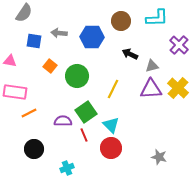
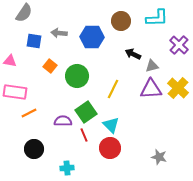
black arrow: moved 3 px right
red circle: moved 1 px left
cyan cross: rotated 16 degrees clockwise
